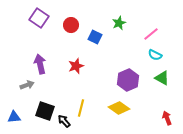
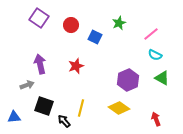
black square: moved 1 px left, 5 px up
red arrow: moved 11 px left, 1 px down
